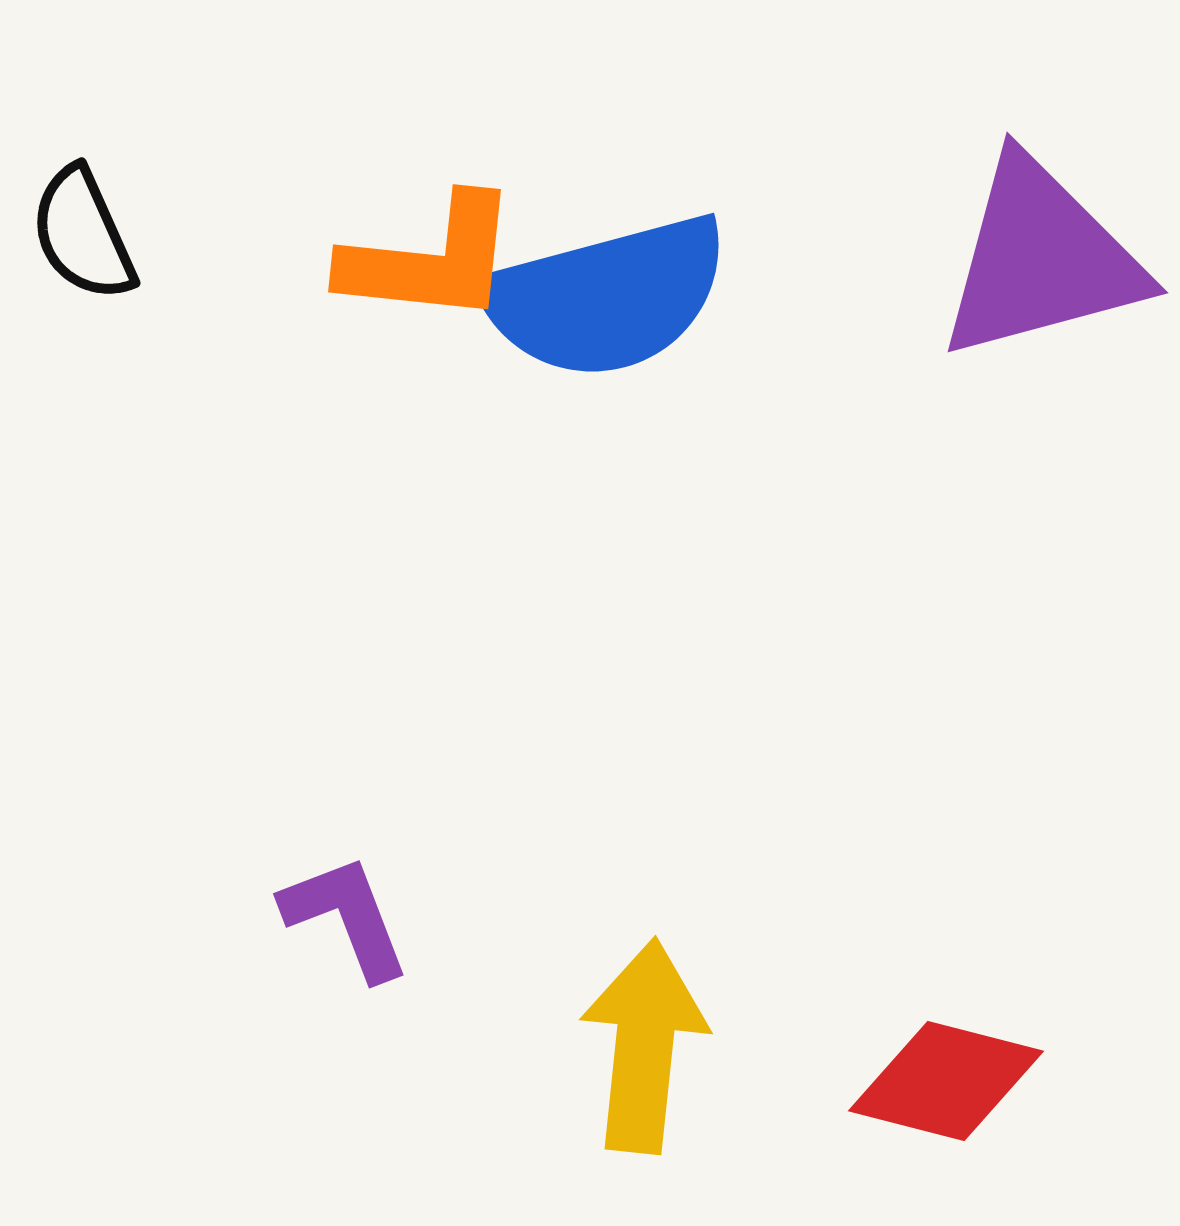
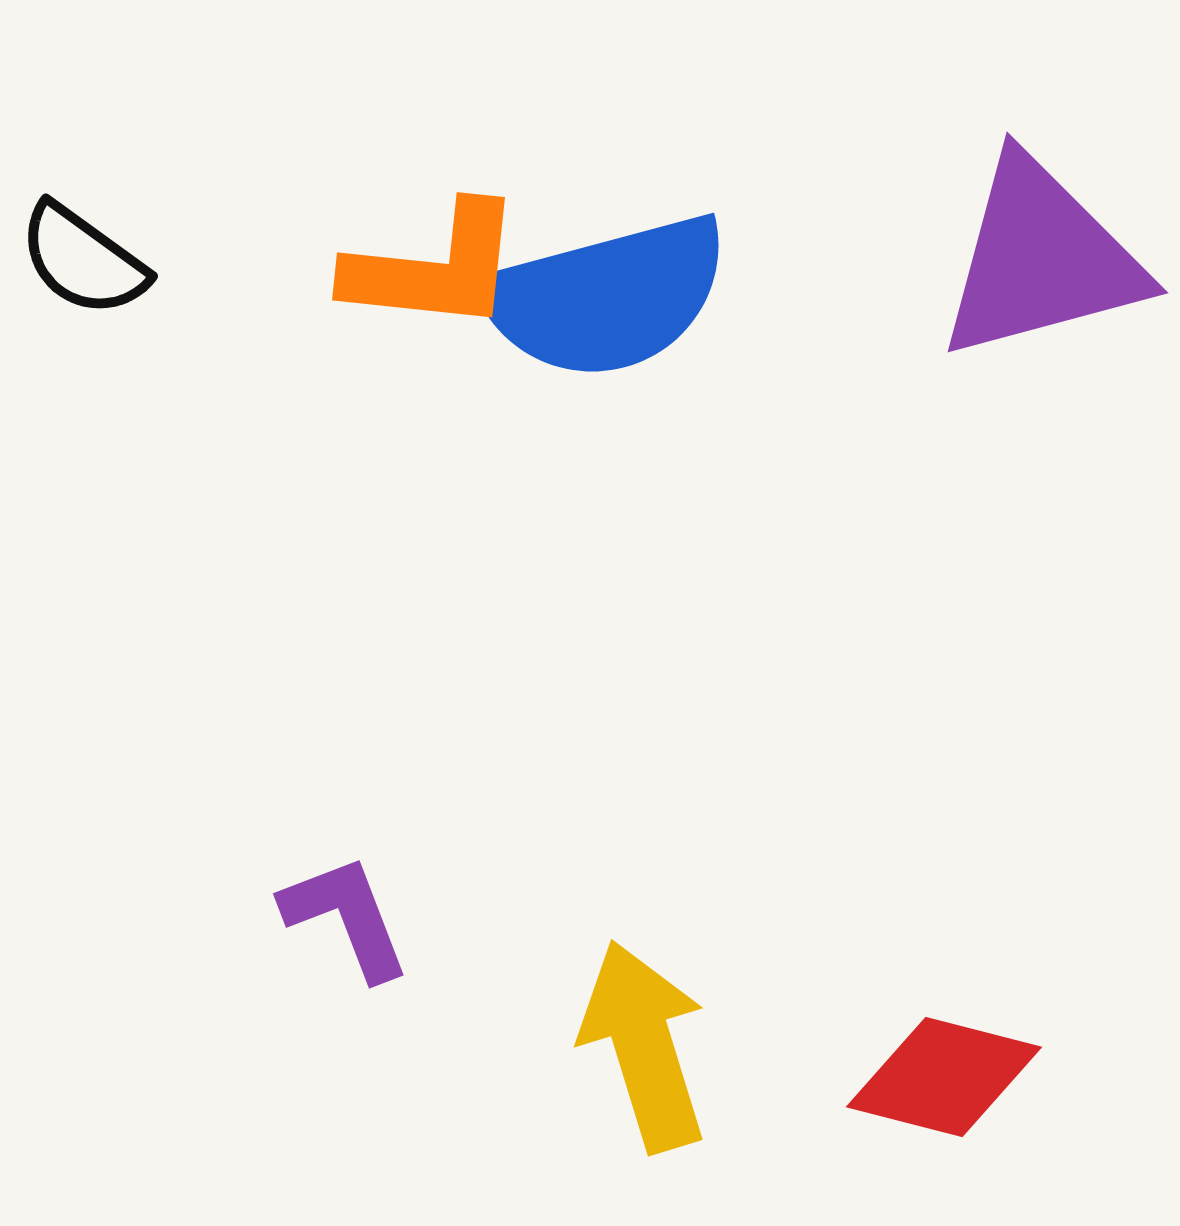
black semicircle: moved 26 px down; rotated 30 degrees counterclockwise
orange L-shape: moved 4 px right, 8 px down
yellow arrow: rotated 23 degrees counterclockwise
red diamond: moved 2 px left, 4 px up
